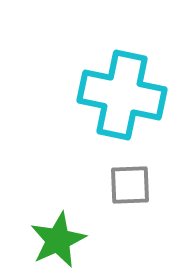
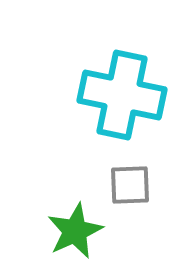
green star: moved 17 px right, 9 px up
